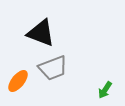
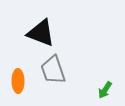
gray trapezoid: moved 2 px down; rotated 92 degrees clockwise
orange ellipse: rotated 40 degrees counterclockwise
